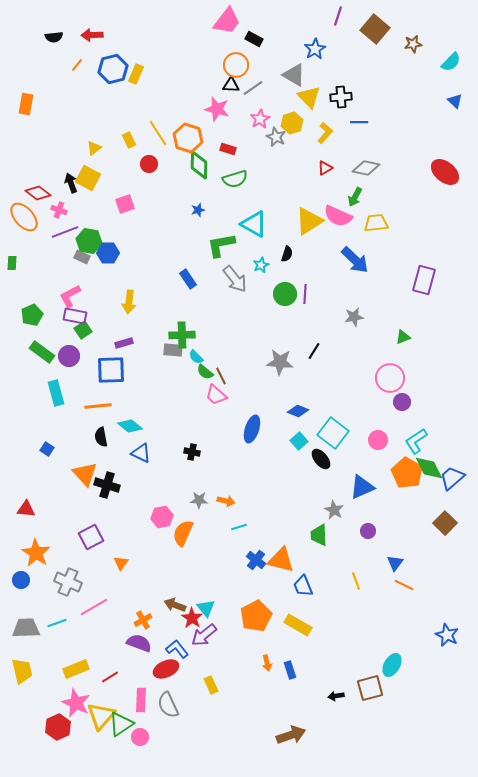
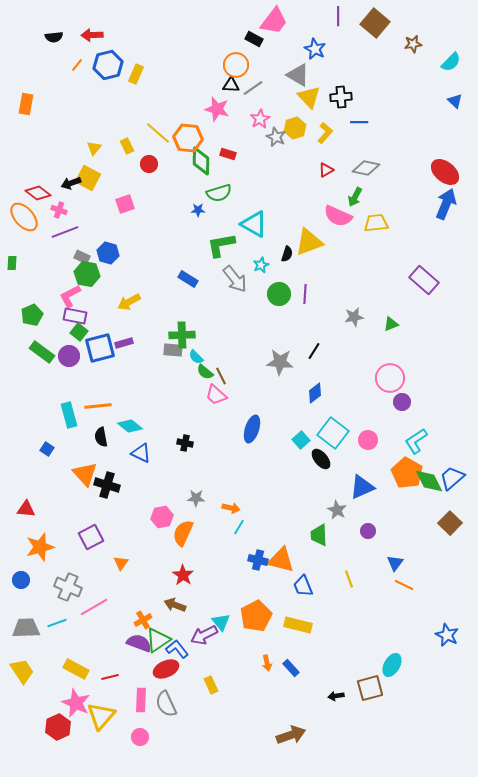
purple line at (338, 16): rotated 18 degrees counterclockwise
pink trapezoid at (227, 21): moved 47 px right
brown square at (375, 29): moved 6 px up
blue star at (315, 49): rotated 15 degrees counterclockwise
blue hexagon at (113, 69): moved 5 px left, 4 px up
gray triangle at (294, 75): moved 4 px right
yellow hexagon at (292, 123): moved 3 px right, 5 px down
yellow line at (158, 133): rotated 16 degrees counterclockwise
orange hexagon at (188, 138): rotated 12 degrees counterclockwise
yellow rectangle at (129, 140): moved 2 px left, 6 px down
yellow triangle at (94, 148): rotated 14 degrees counterclockwise
red rectangle at (228, 149): moved 5 px down
green diamond at (199, 165): moved 2 px right, 4 px up
red triangle at (325, 168): moved 1 px right, 2 px down
green semicircle at (235, 179): moved 16 px left, 14 px down
black arrow at (71, 183): rotated 90 degrees counterclockwise
blue star at (198, 210): rotated 16 degrees clockwise
yellow triangle at (309, 221): moved 21 px down; rotated 12 degrees clockwise
green hexagon at (89, 241): moved 2 px left, 33 px down
blue hexagon at (108, 253): rotated 15 degrees clockwise
blue arrow at (355, 260): moved 91 px right, 56 px up; rotated 112 degrees counterclockwise
blue rectangle at (188, 279): rotated 24 degrees counterclockwise
purple rectangle at (424, 280): rotated 64 degrees counterclockwise
green circle at (285, 294): moved 6 px left
yellow arrow at (129, 302): rotated 55 degrees clockwise
green square at (83, 330): moved 4 px left, 2 px down; rotated 18 degrees counterclockwise
green triangle at (403, 337): moved 12 px left, 13 px up
blue square at (111, 370): moved 11 px left, 22 px up; rotated 12 degrees counterclockwise
cyan rectangle at (56, 393): moved 13 px right, 22 px down
blue diamond at (298, 411): moved 17 px right, 18 px up; rotated 60 degrees counterclockwise
pink circle at (378, 440): moved 10 px left
cyan square at (299, 441): moved 2 px right, 1 px up
black cross at (192, 452): moved 7 px left, 9 px up
green diamond at (429, 468): moved 13 px down
gray star at (199, 500): moved 3 px left, 2 px up
orange arrow at (226, 501): moved 5 px right, 7 px down
gray star at (334, 510): moved 3 px right
brown square at (445, 523): moved 5 px right
cyan line at (239, 527): rotated 42 degrees counterclockwise
orange star at (36, 553): moved 4 px right, 6 px up; rotated 24 degrees clockwise
blue cross at (256, 560): moved 2 px right; rotated 24 degrees counterclockwise
yellow line at (356, 581): moved 7 px left, 2 px up
gray cross at (68, 582): moved 5 px down
cyan triangle at (206, 608): moved 15 px right, 14 px down
red star at (192, 618): moved 9 px left, 43 px up
yellow rectangle at (298, 625): rotated 16 degrees counterclockwise
purple arrow at (204, 635): rotated 12 degrees clockwise
yellow rectangle at (76, 669): rotated 50 degrees clockwise
blue rectangle at (290, 670): moved 1 px right, 2 px up; rotated 24 degrees counterclockwise
yellow trapezoid at (22, 671): rotated 20 degrees counterclockwise
red line at (110, 677): rotated 18 degrees clockwise
gray semicircle at (168, 705): moved 2 px left, 1 px up
green triangle at (121, 724): moved 37 px right, 84 px up
